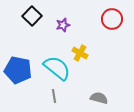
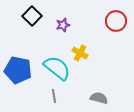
red circle: moved 4 px right, 2 px down
